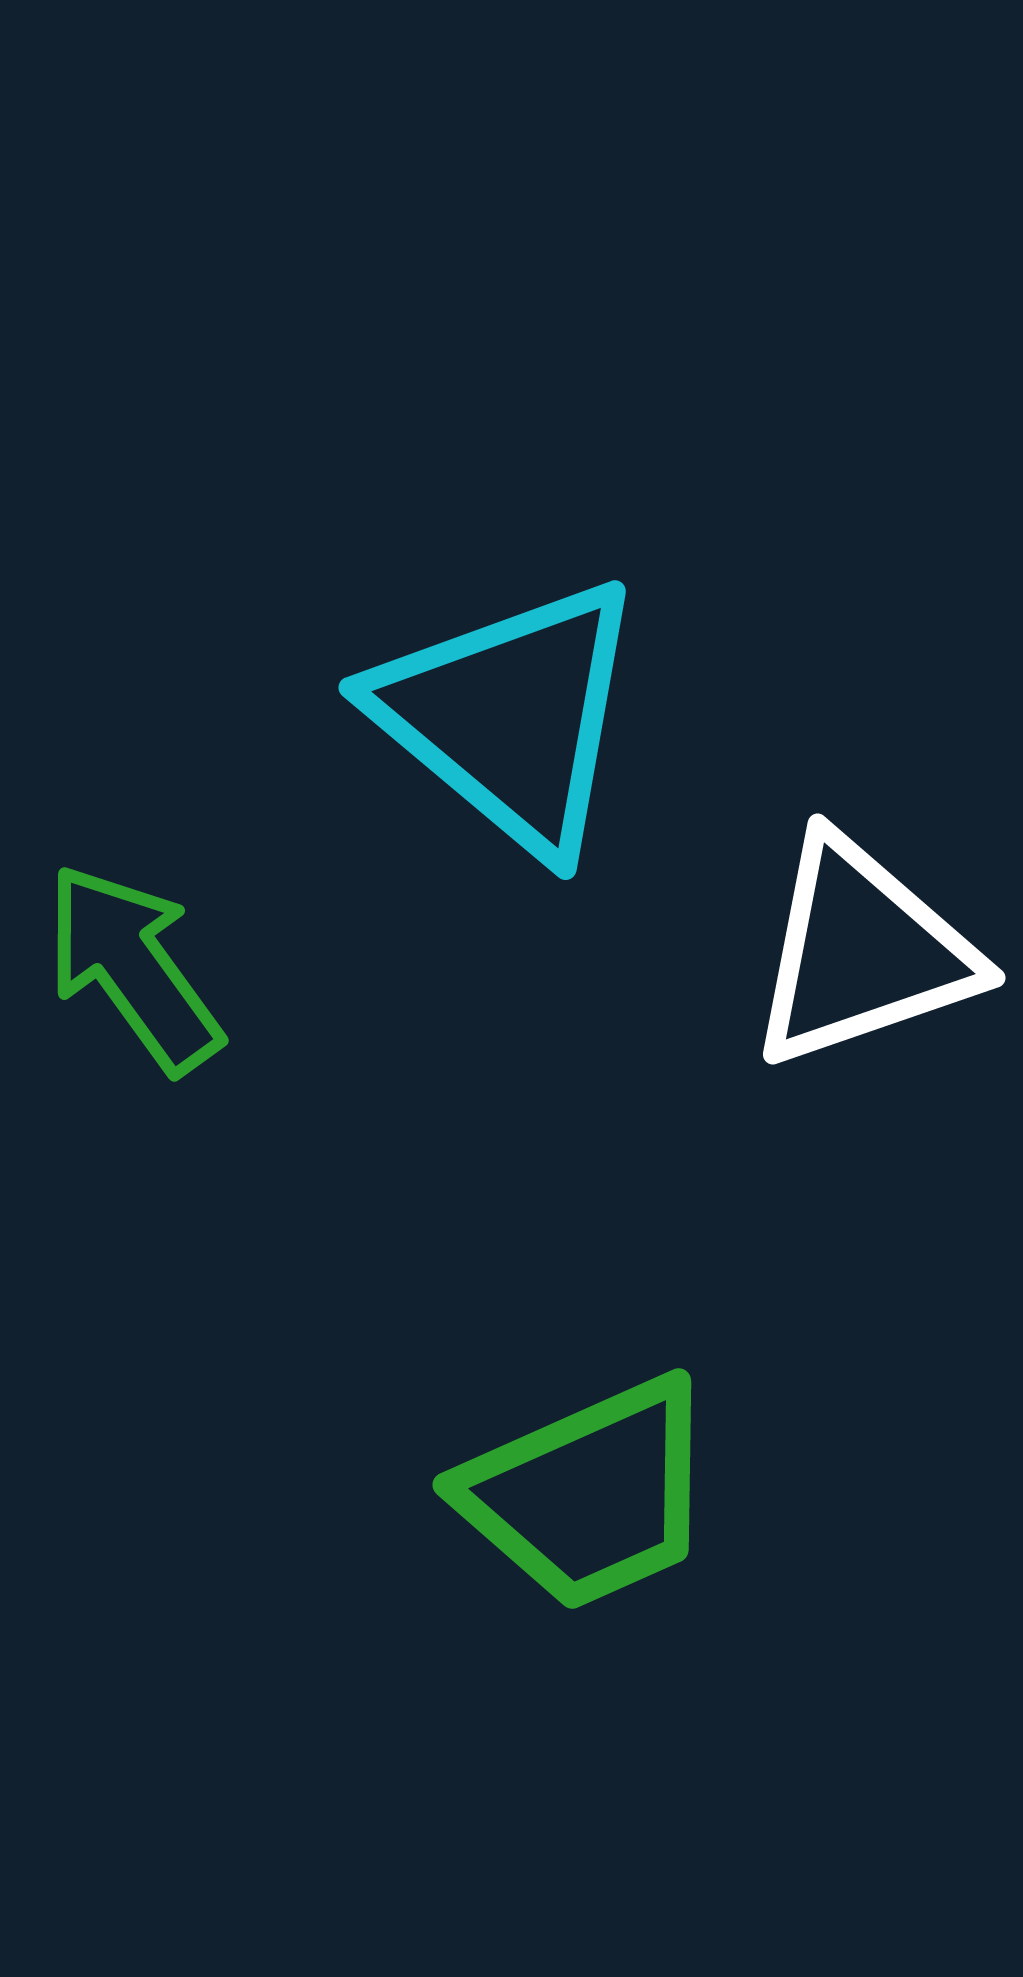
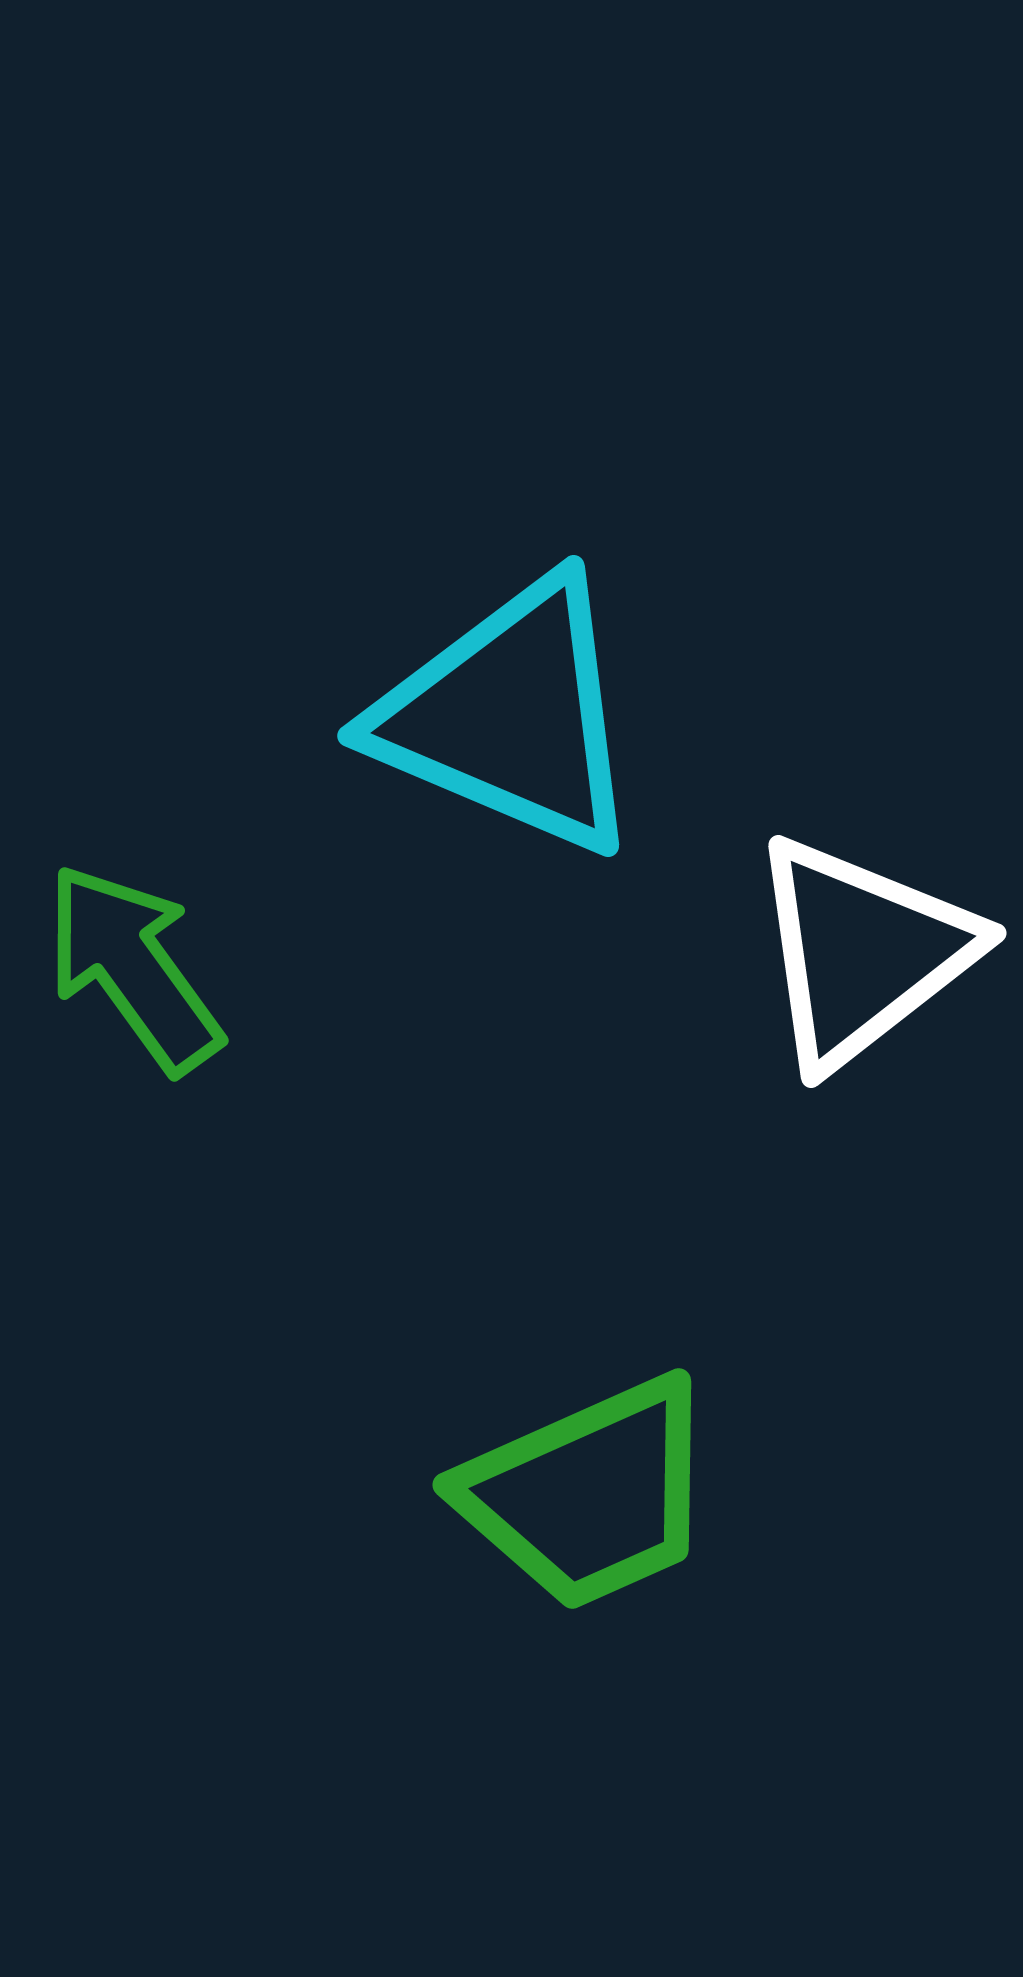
cyan triangle: rotated 17 degrees counterclockwise
white triangle: rotated 19 degrees counterclockwise
